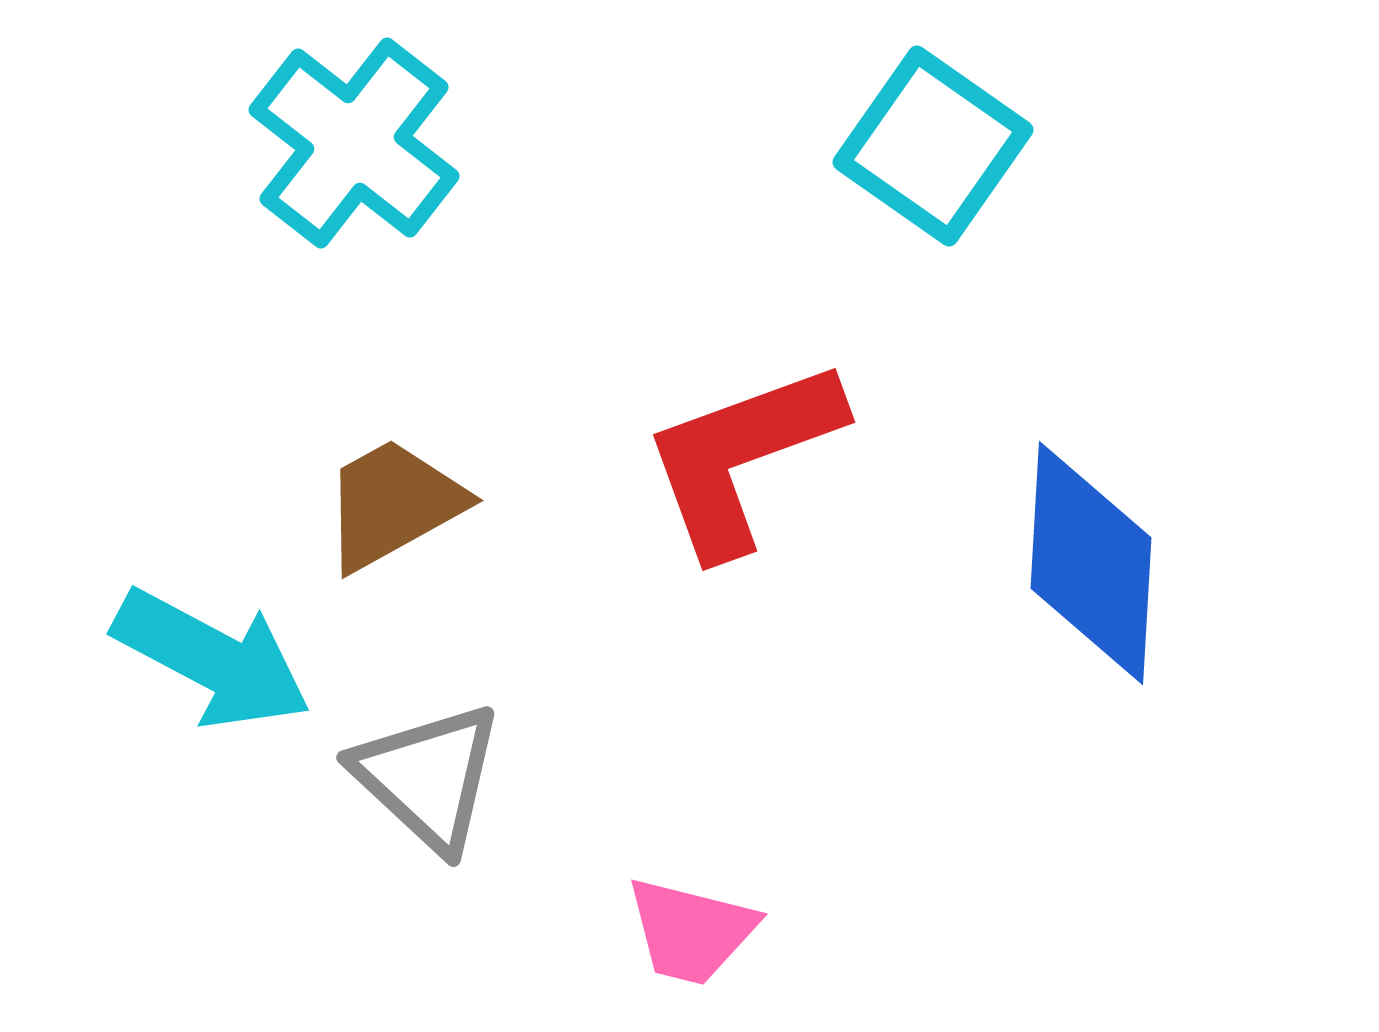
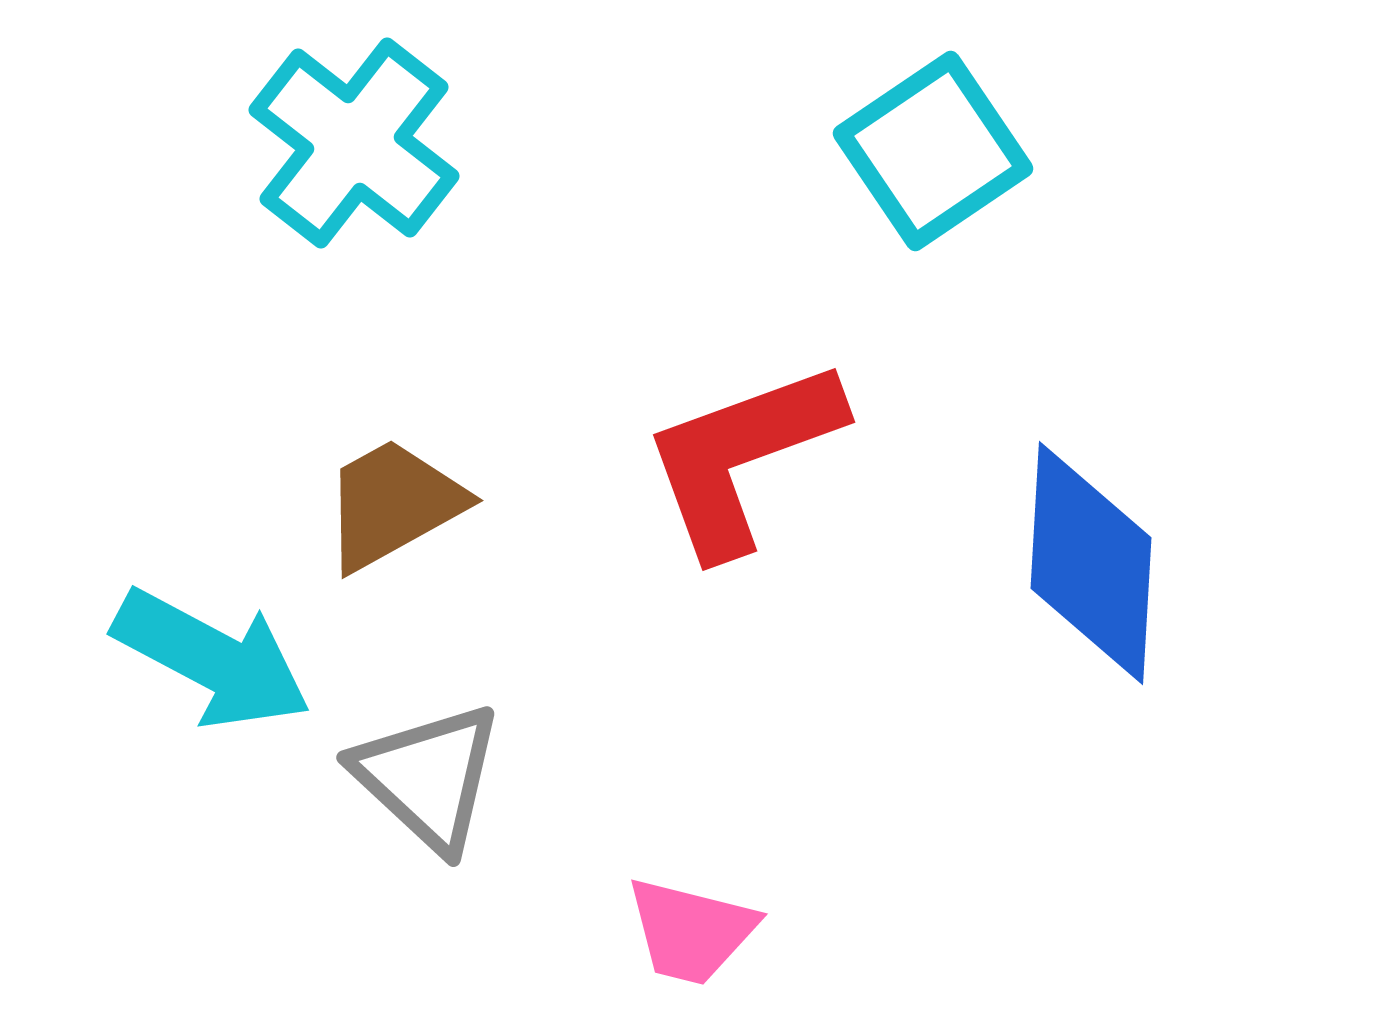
cyan square: moved 5 px down; rotated 21 degrees clockwise
